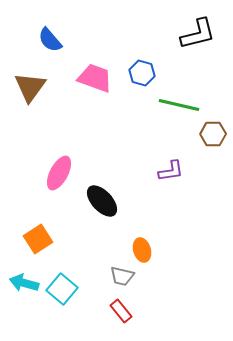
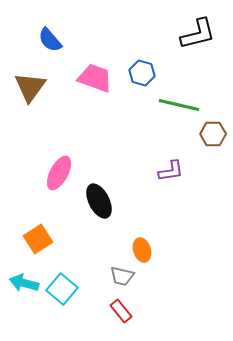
black ellipse: moved 3 px left; rotated 16 degrees clockwise
